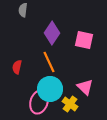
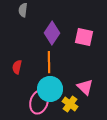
pink square: moved 3 px up
orange line: rotated 25 degrees clockwise
